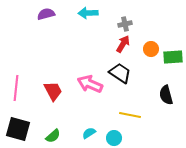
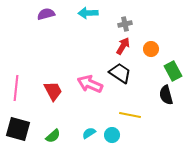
red arrow: moved 2 px down
green rectangle: moved 14 px down; rotated 66 degrees clockwise
cyan circle: moved 2 px left, 3 px up
